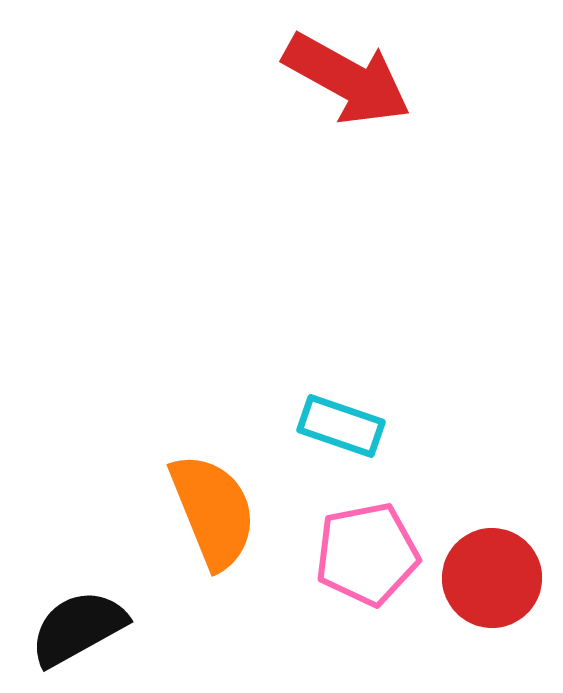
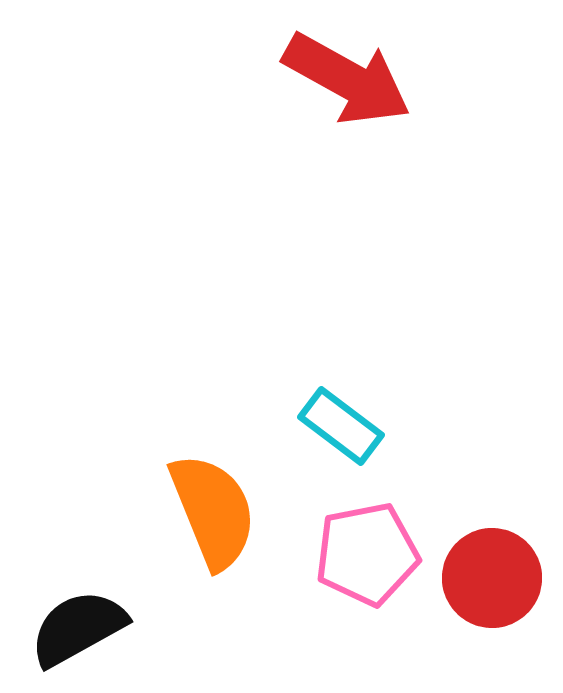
cyan rectangle: rotated 18 degrees clockwise
